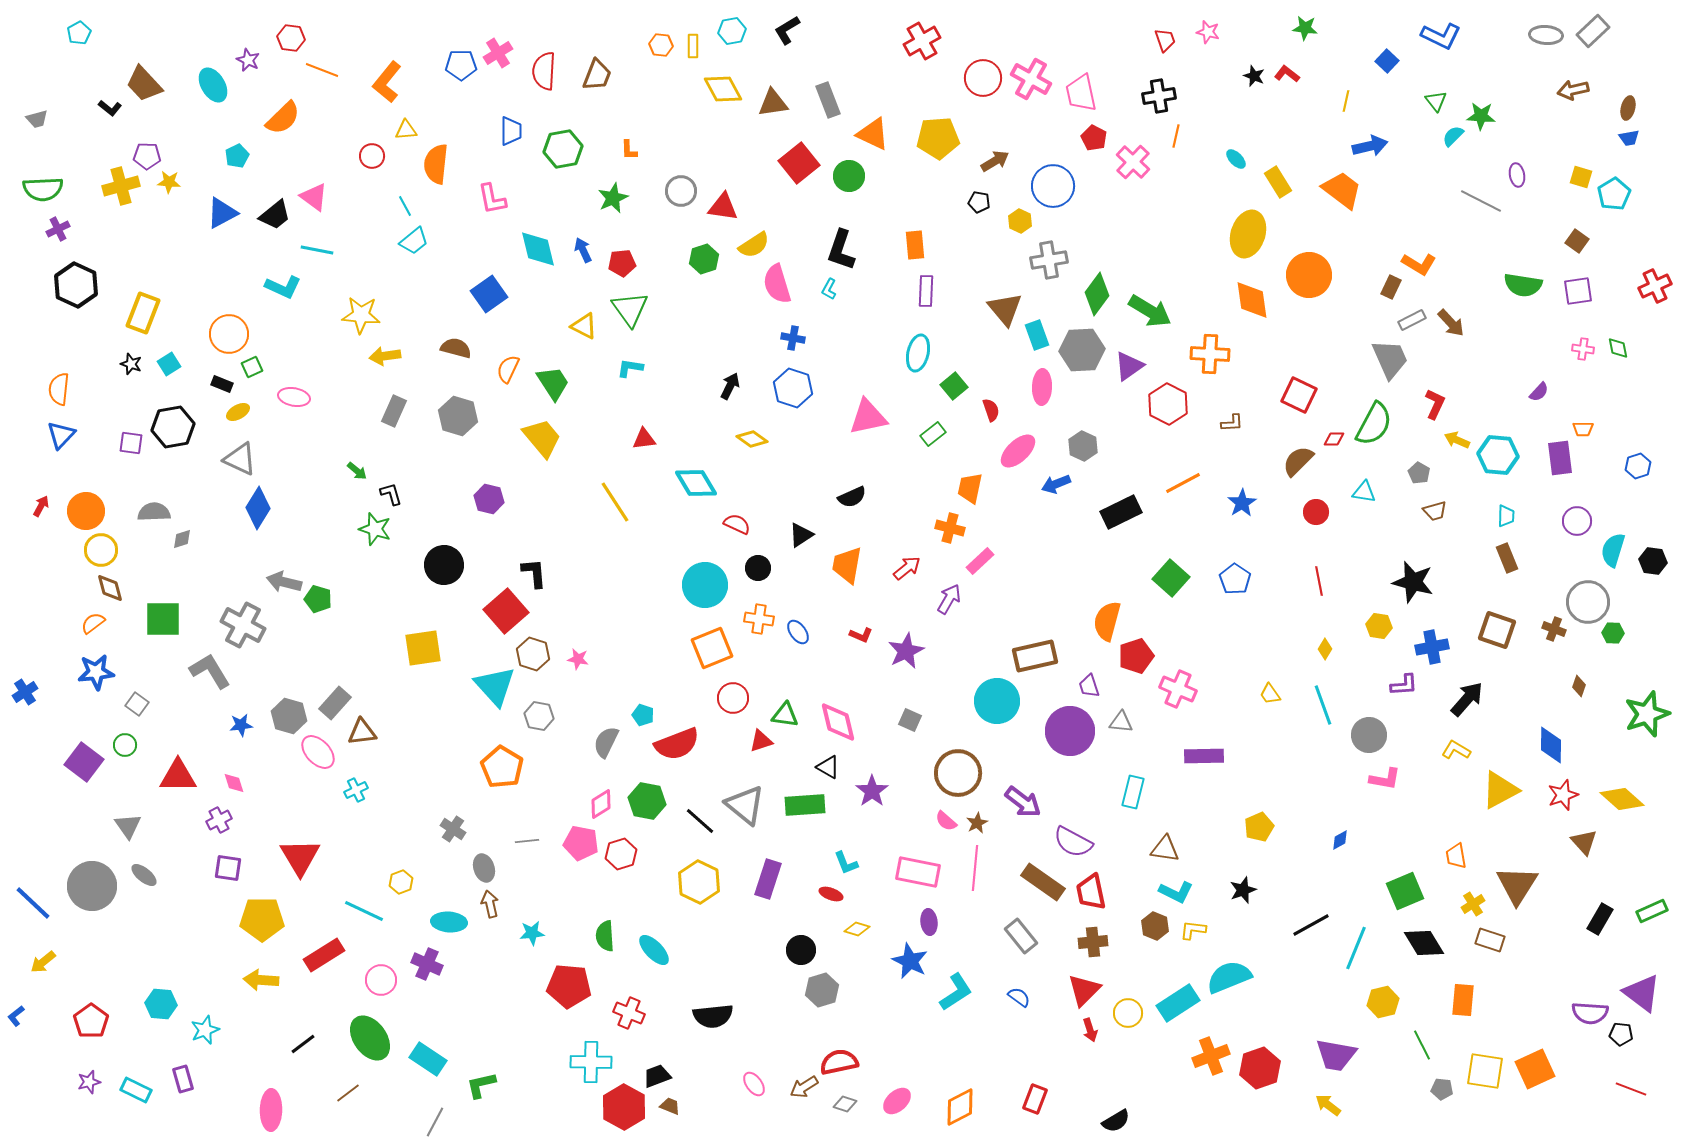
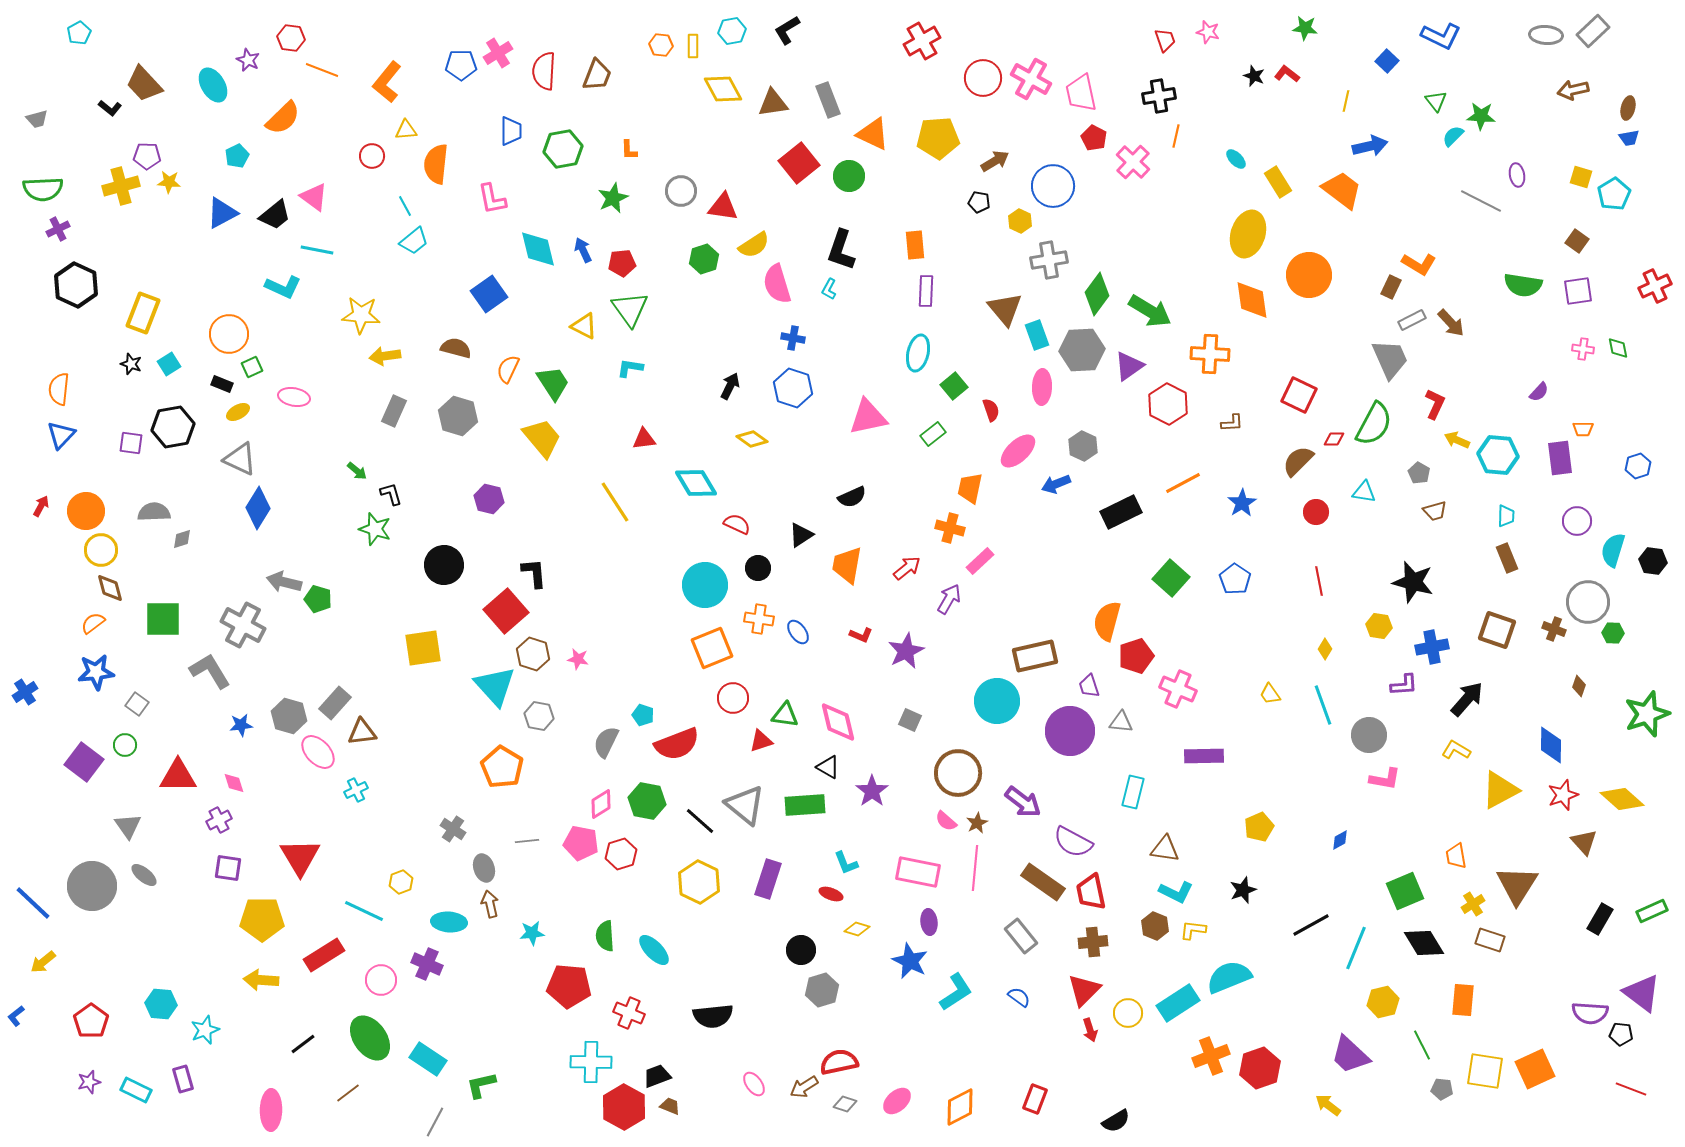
purple trapezoid at (1336, 1055): moved 14 px right; rotated 33 degrees clockwise
